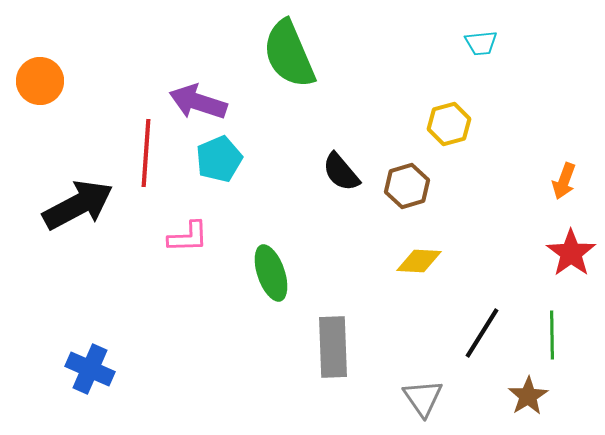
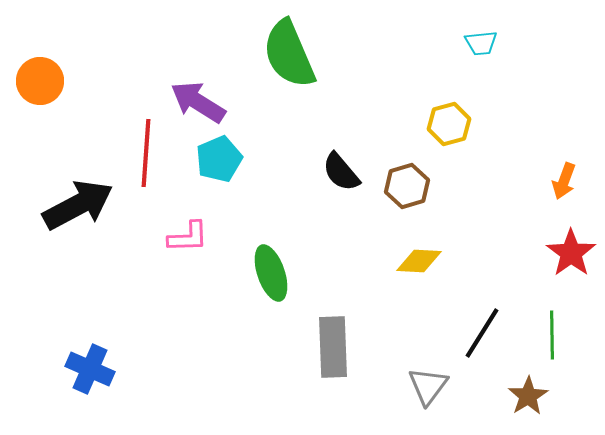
purple arrow: rotated 14 degrees clockwise
gray triangle: moved 5 px right, 12 px up; rotated 12 degrees clockwise
